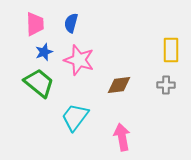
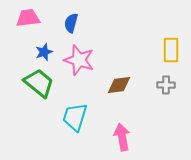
pink trapezoid: moved 7 px left, 6 px up; rotated 95 degrees counterclockwise
cyan trapezoid: rotated 20 degrees counterclockwise
